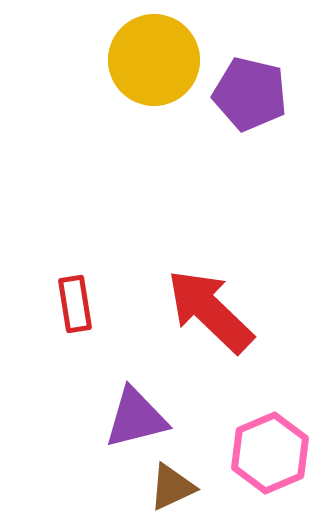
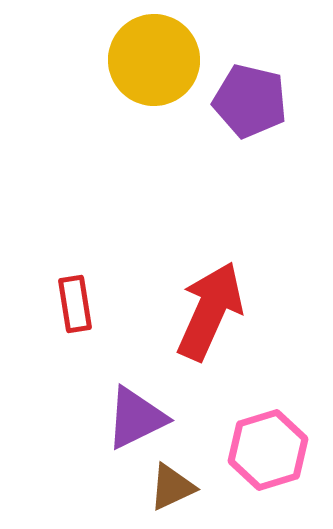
purple pentagon: moved 7 px down
red arrow: rotated 70 degrees clockwise
purple triangle: rotated 12 degrees counterclockwise
pink hexagon: moved 2 px left, 3 px up; rotated 6 degrees clockwise
